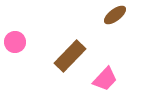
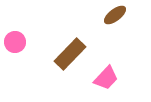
brown rectangle: moved 2 px up
pink trapezoid: moved 1 px right, 1 px up
